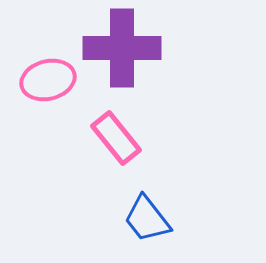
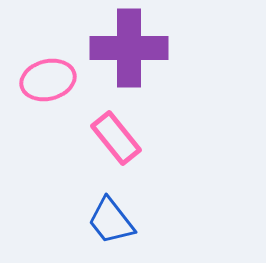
purple cross: moved 7 px right
blue trapezoid: moved 36 px left, 2 px down
